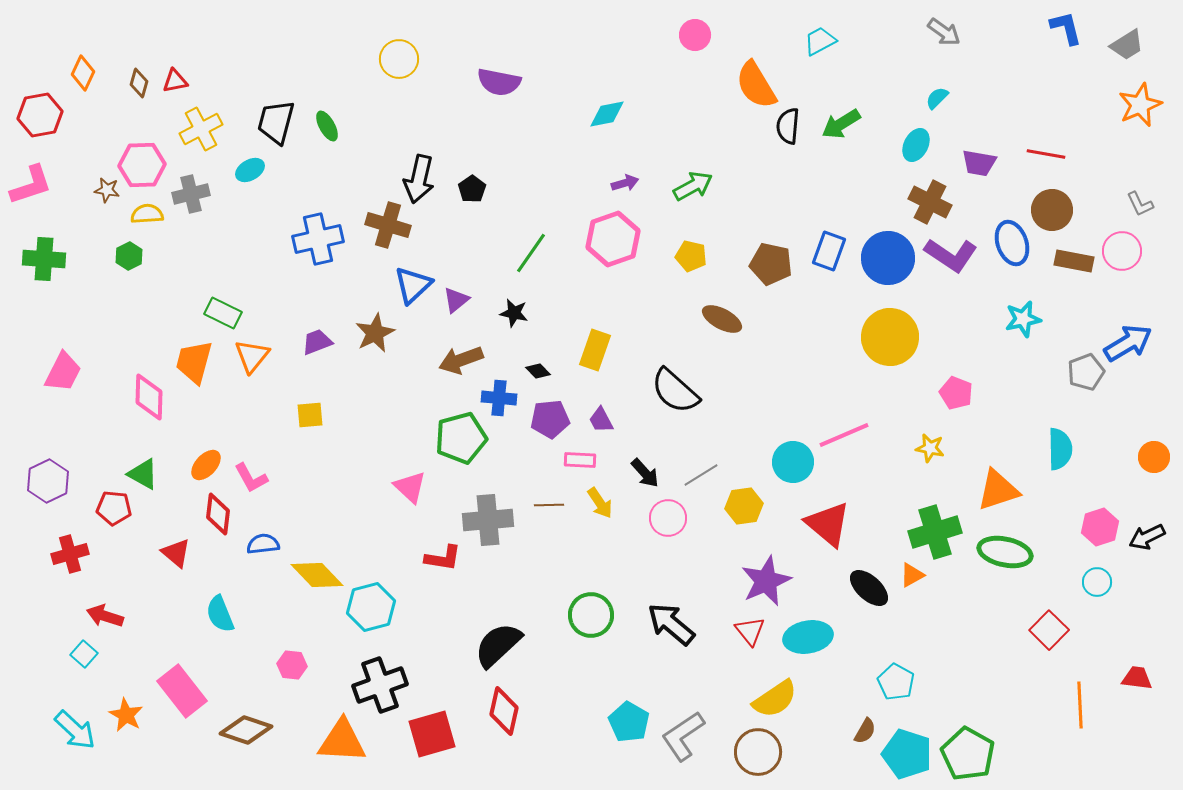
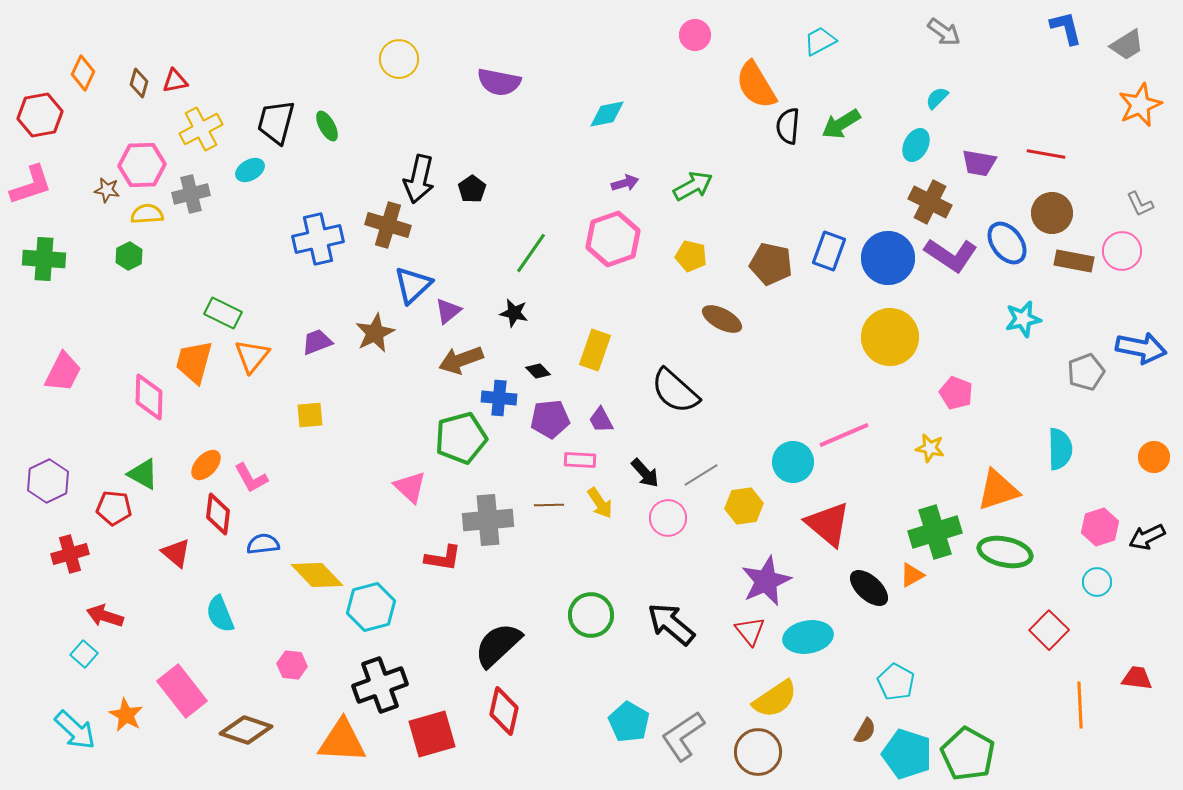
brown circle at (1052, 210): moved 3 px down
blue ellipse at (1012, 243): moved 5 px left; rotated 18 degrees counterclockwise
purple triangle at (456, 300): moved 8 px left, 11 px down
blue arrow at (1128, 343): moved 13 px right, 5 px down; rotated 42 degrees clockwise
